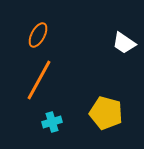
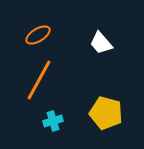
orange ellipse: rotated 30 degrees clockwise
white trapezoid: moved 23 px left; rotated 15 degrees clockwise
cyan cross: moved 1 px right, 1 px up
